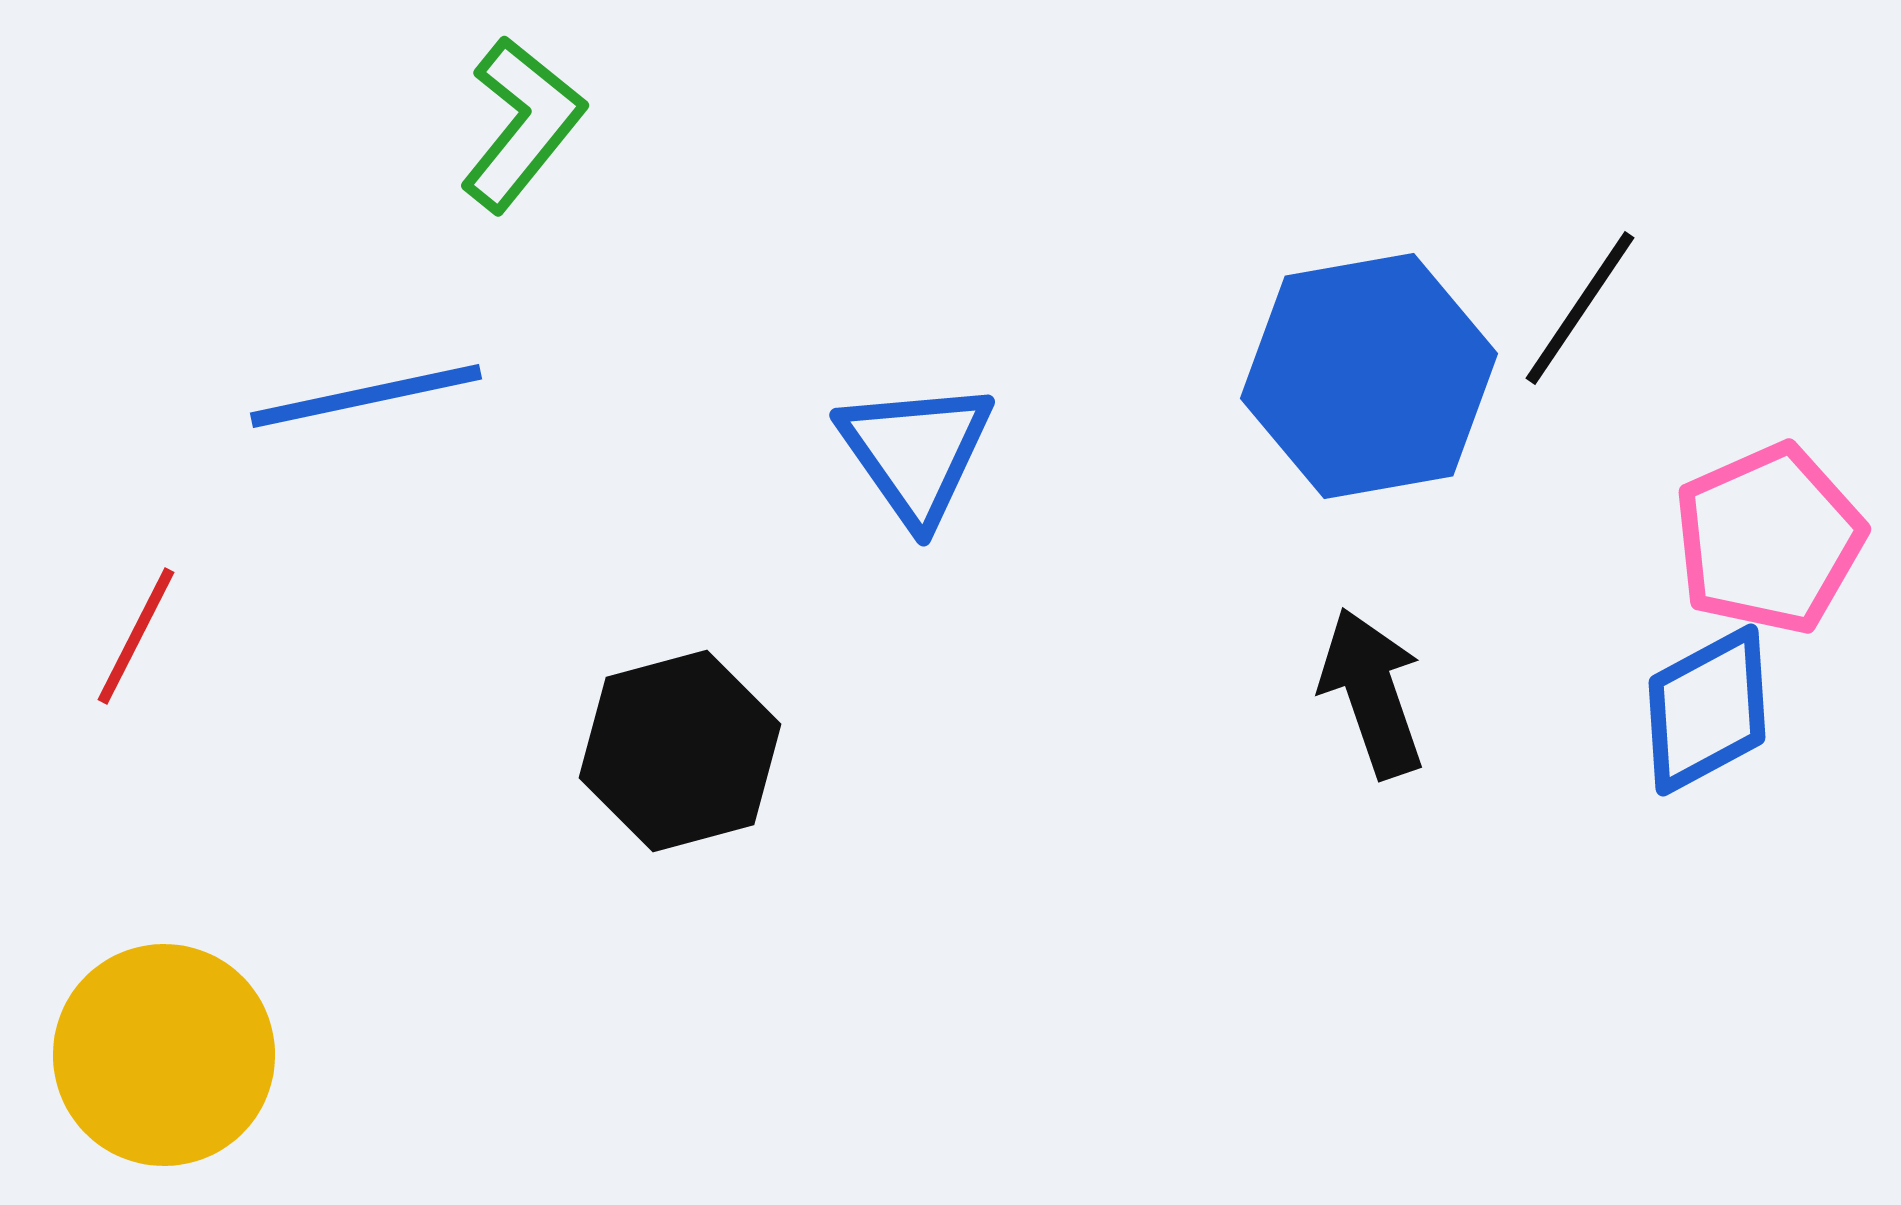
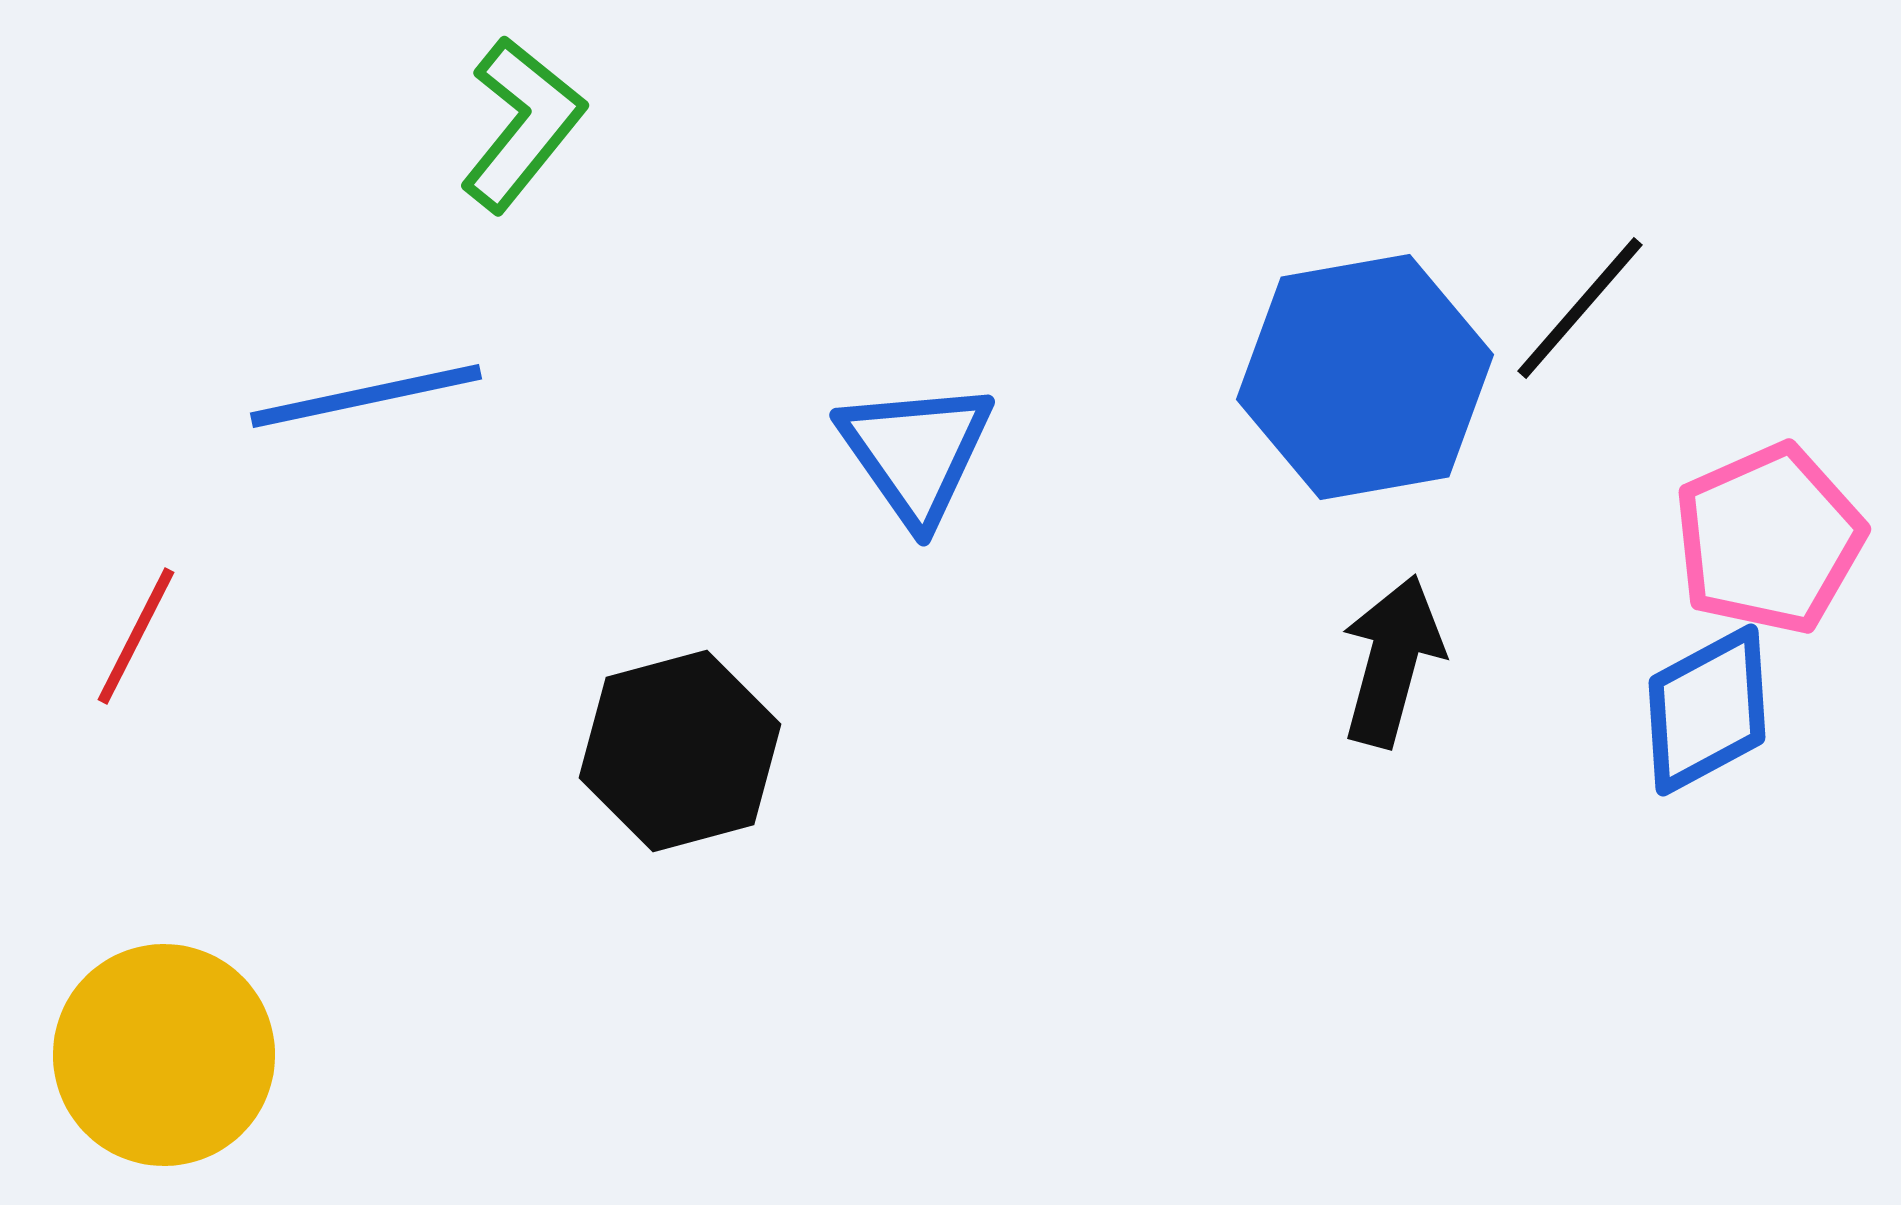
black line: rotated 7 degrees clockwise
blue hexagon: moved 4 px left, 1 px down
black arrow: moved 20 px right, 32 px up; rotated 34 degrees clockwise
